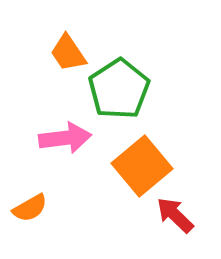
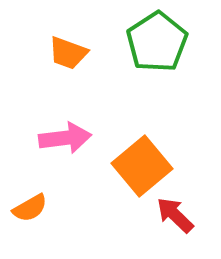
orange trapezoid: rotated 36 degrees counterclockwise
green pentagon: moved 38 px right, 47 px up
